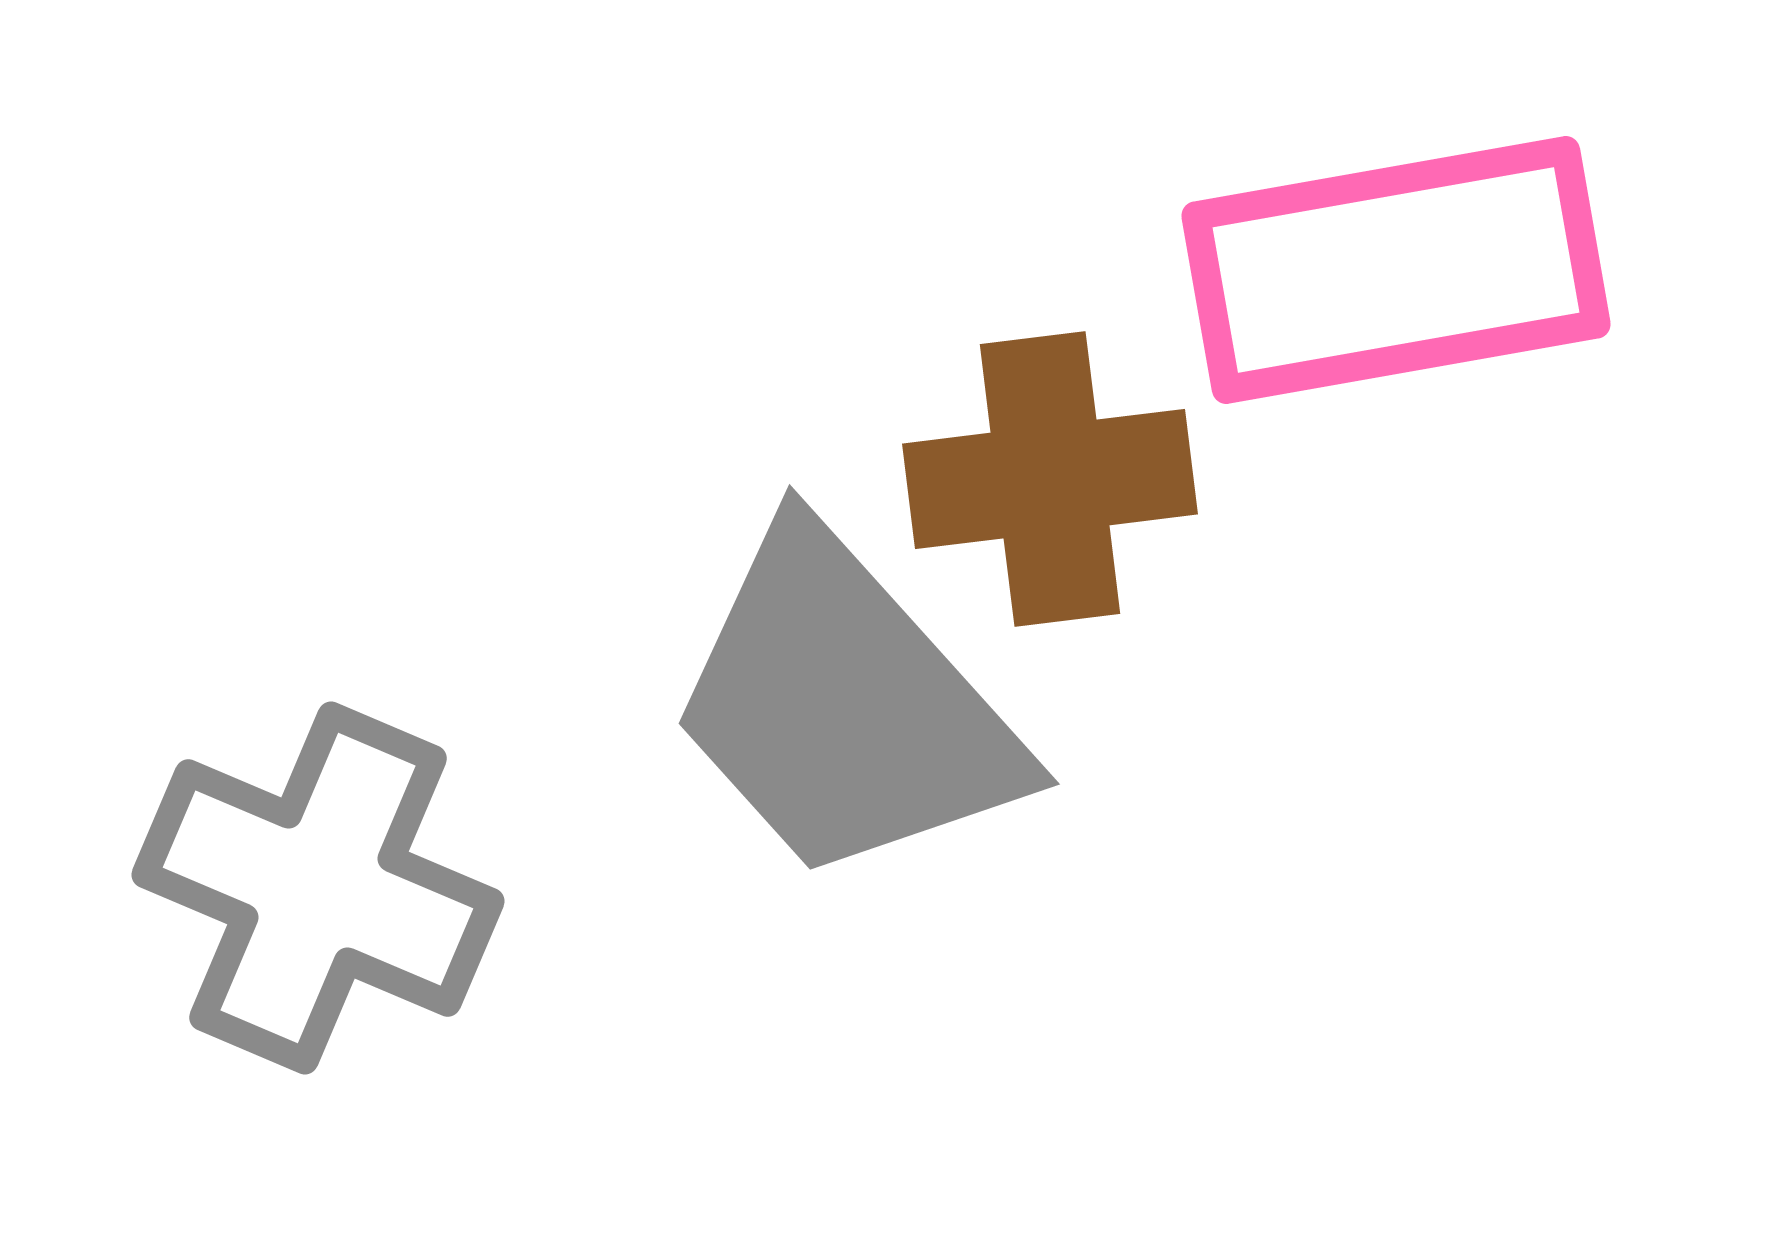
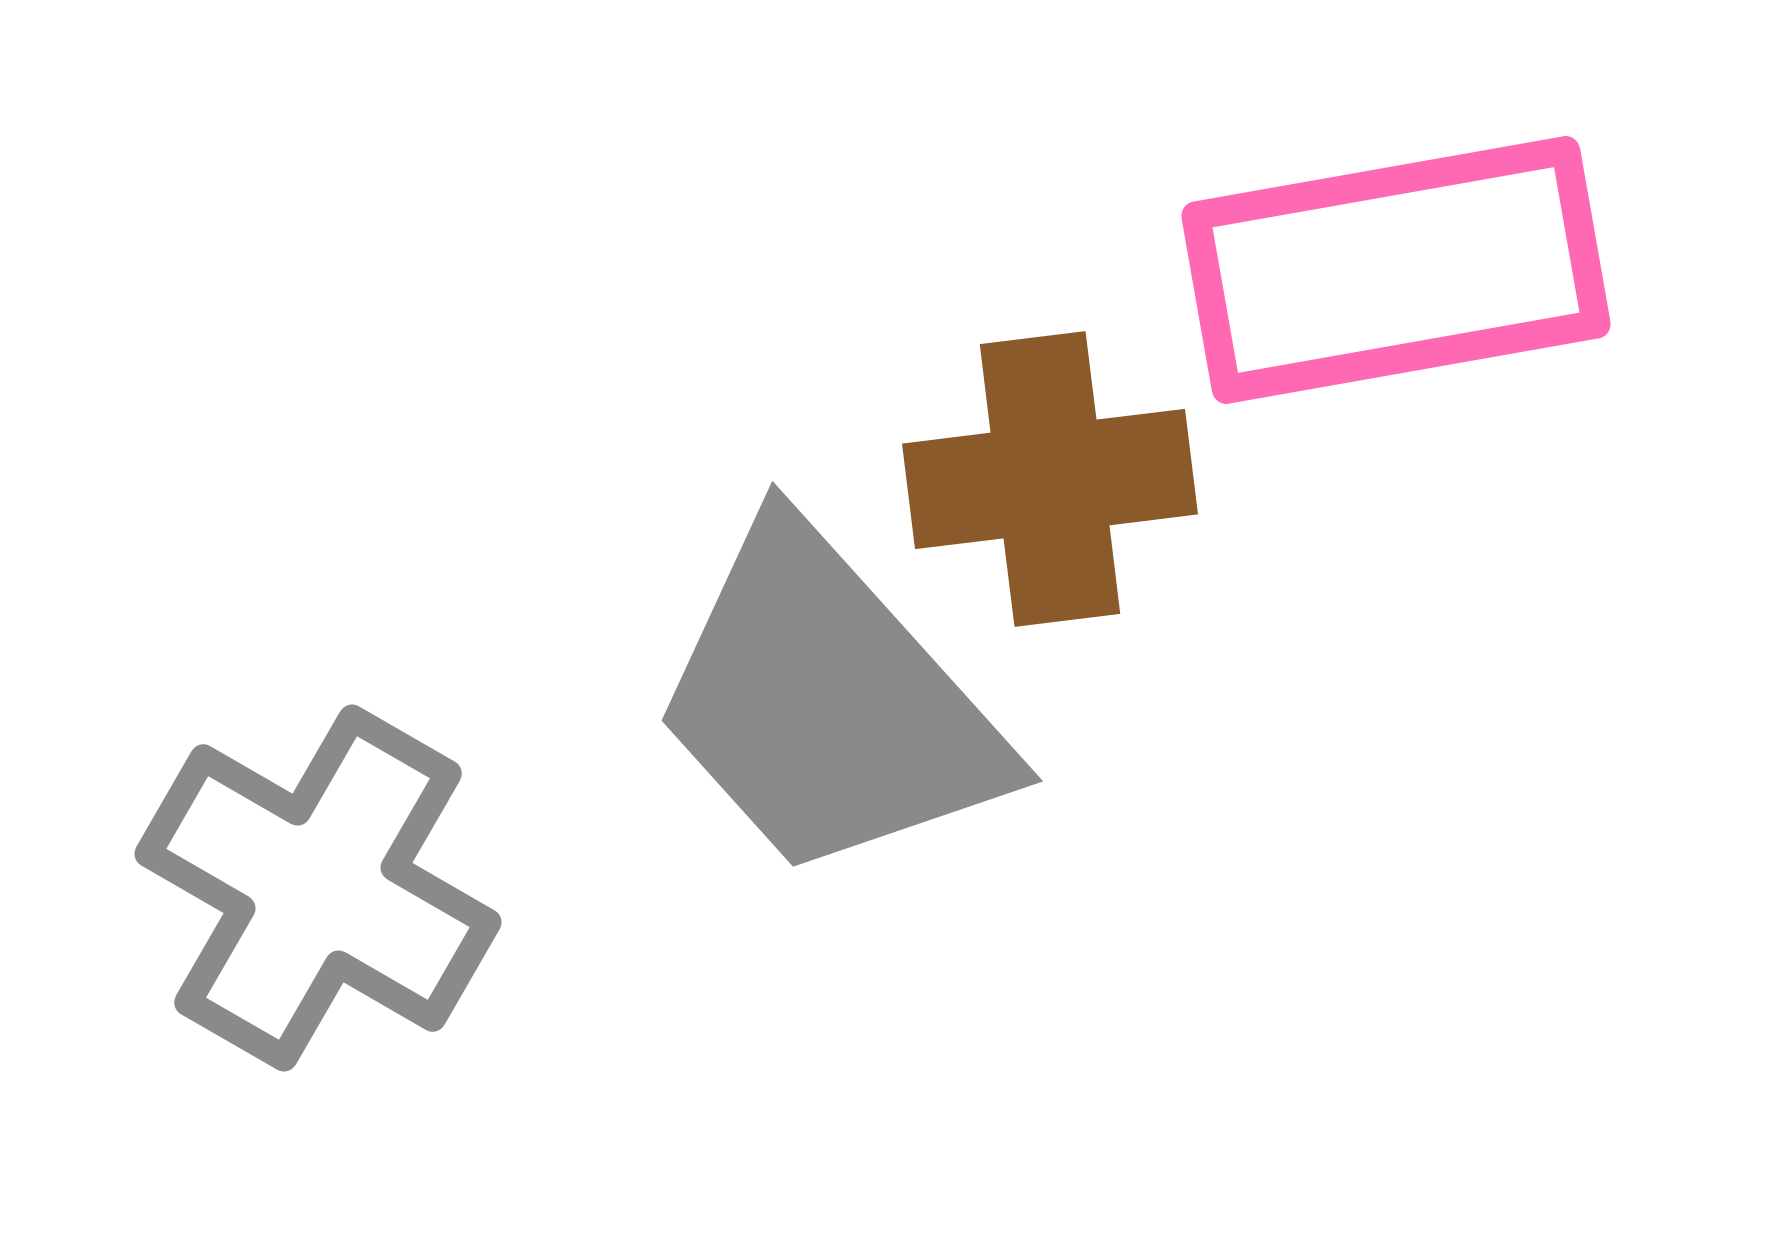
gray trapezoid: moved 17 px left, 3 px up
gray cross: rotated 7 degrees clockwise
